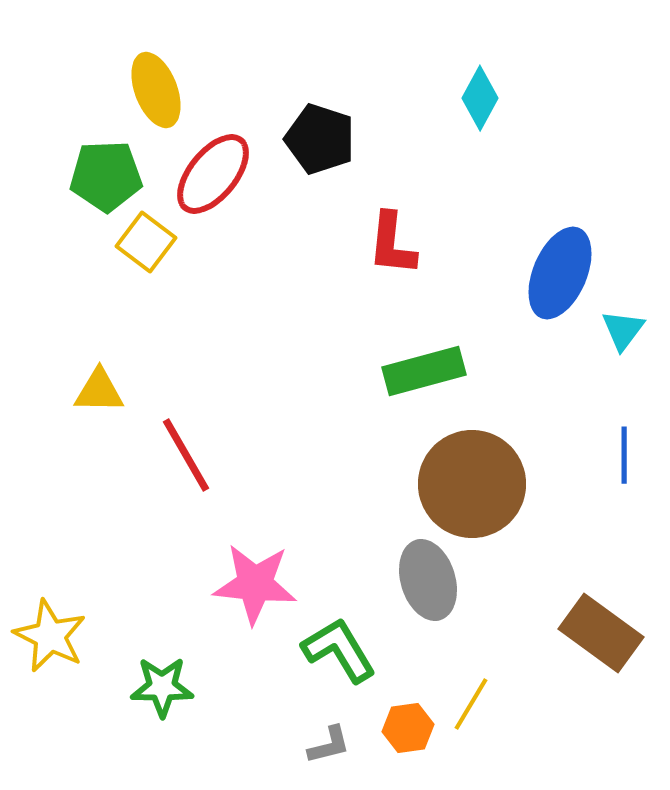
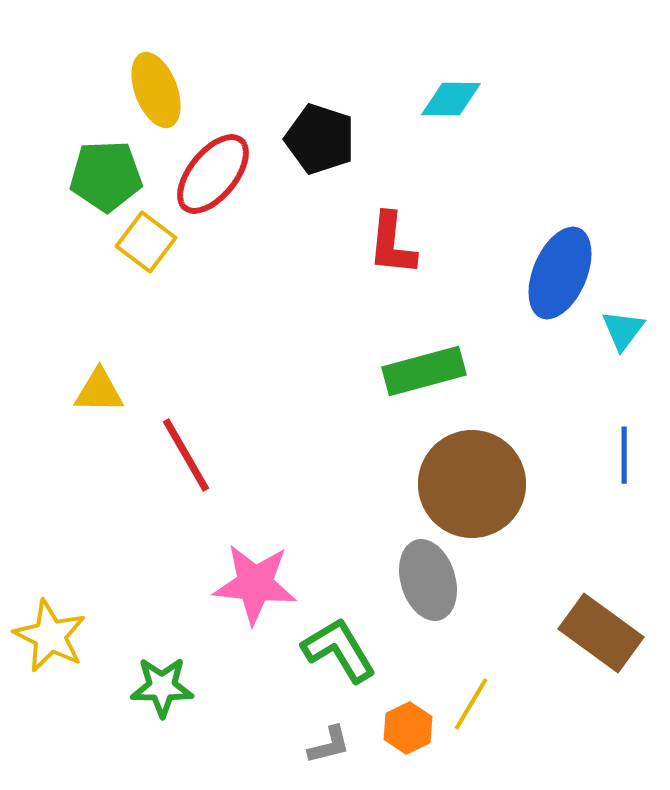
cyan diamond: moved 29 px left, 1 px down; rotated 62 degrees clockwise
orange hexagon: rotated 18 degrees counterclockwise
